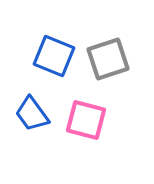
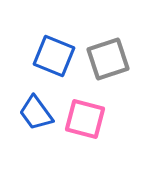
blue trapezoid: moved 4 px right, 1 px up
pink square: moved 1 px left, 1 px up
